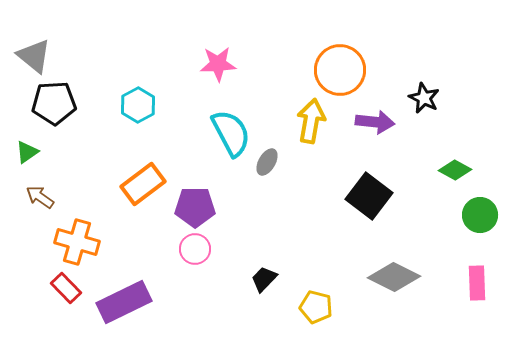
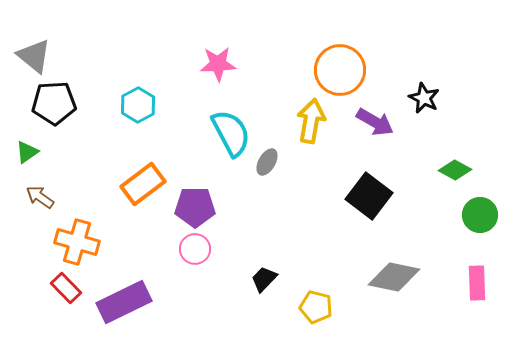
purple arrow: rotated 24 degrees clockwise
gray diamond: rotated 15 degrees counterclockwise
